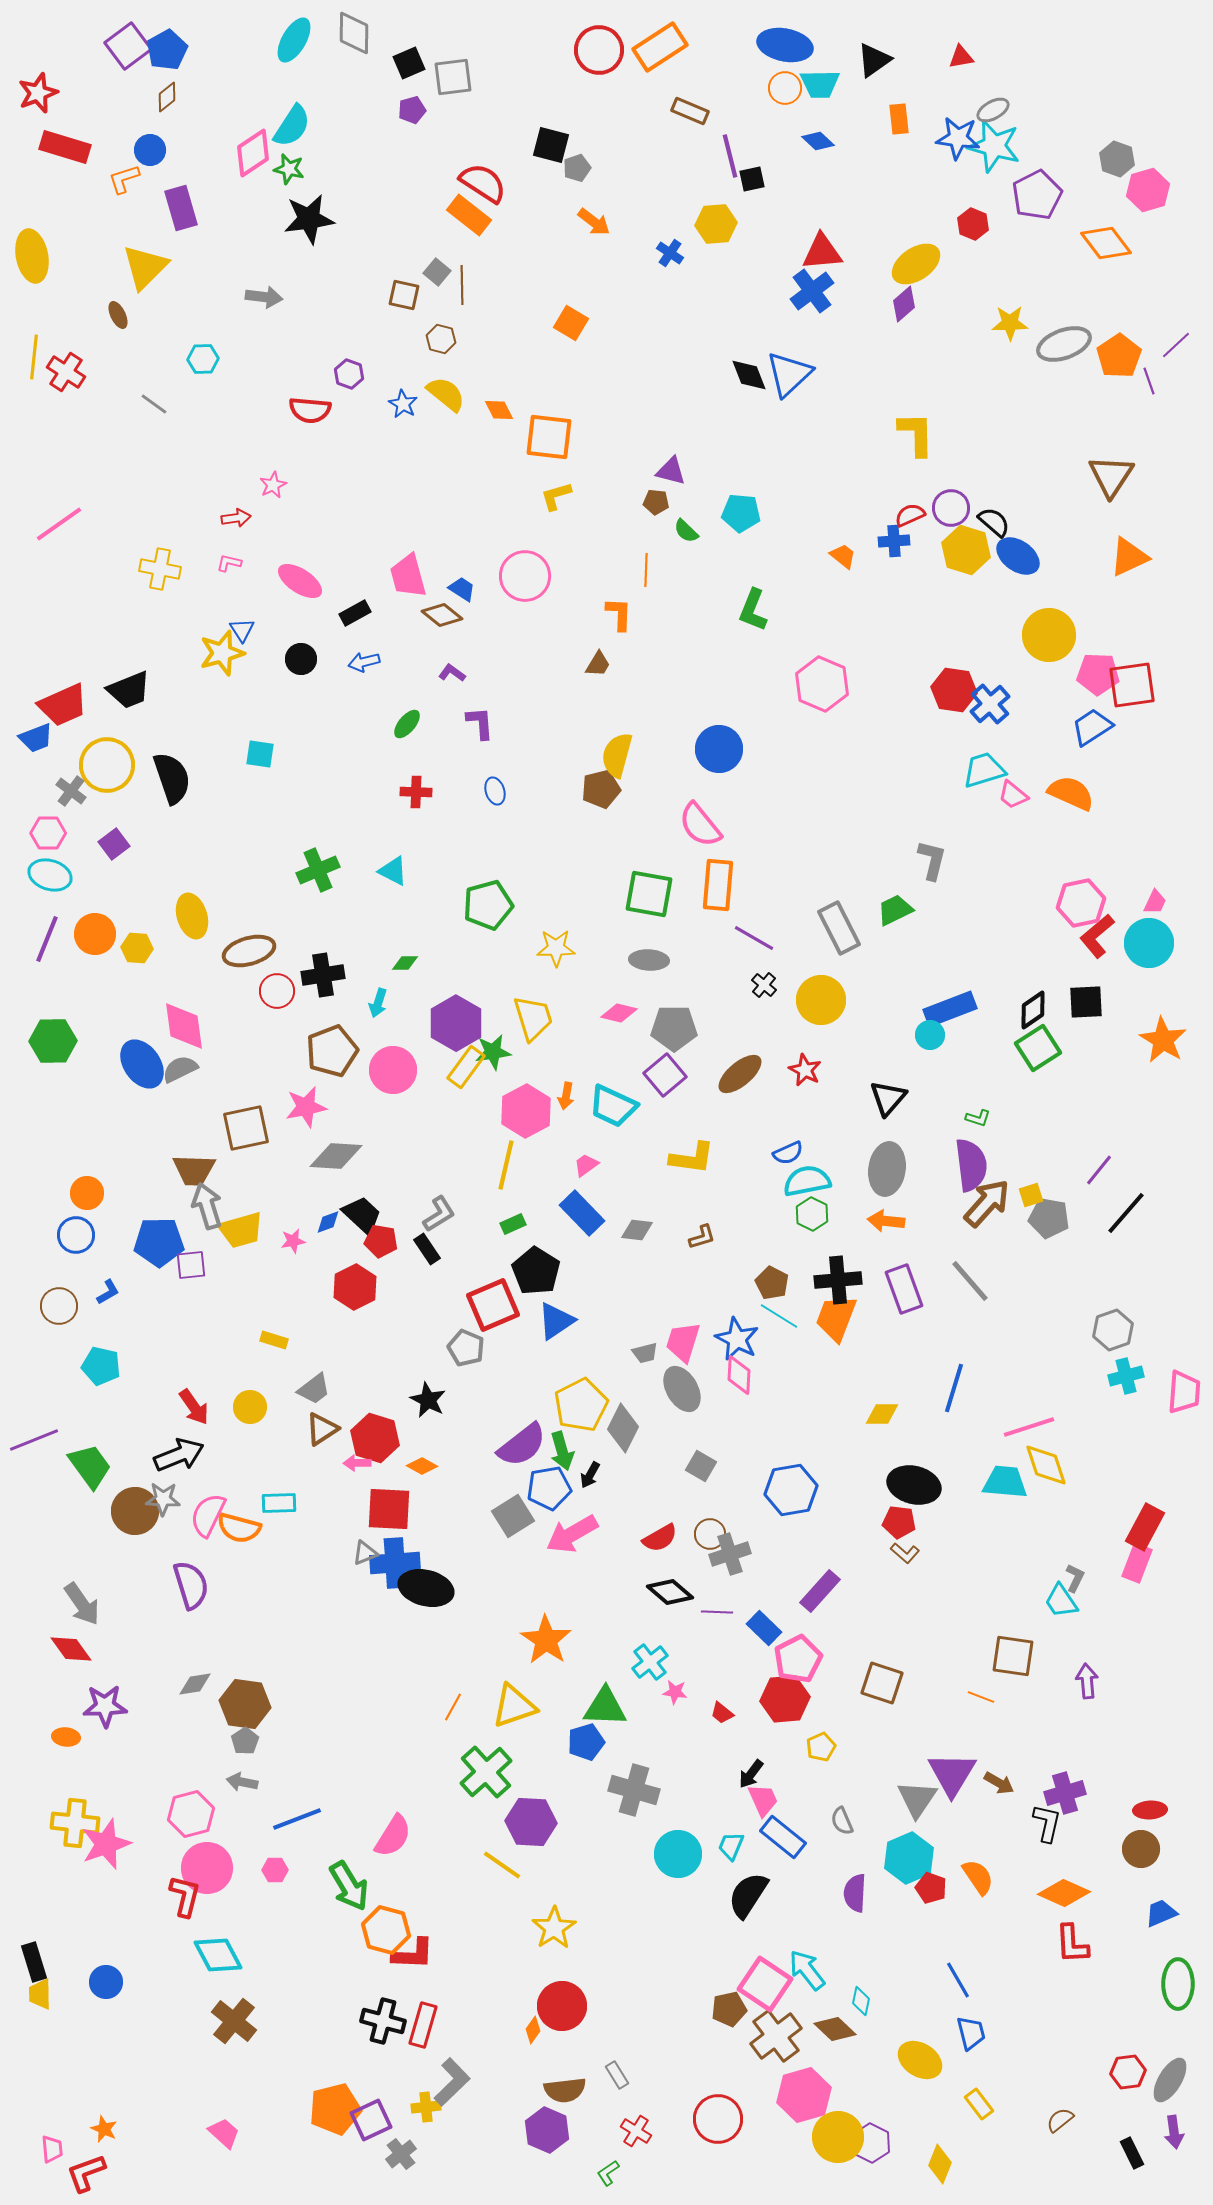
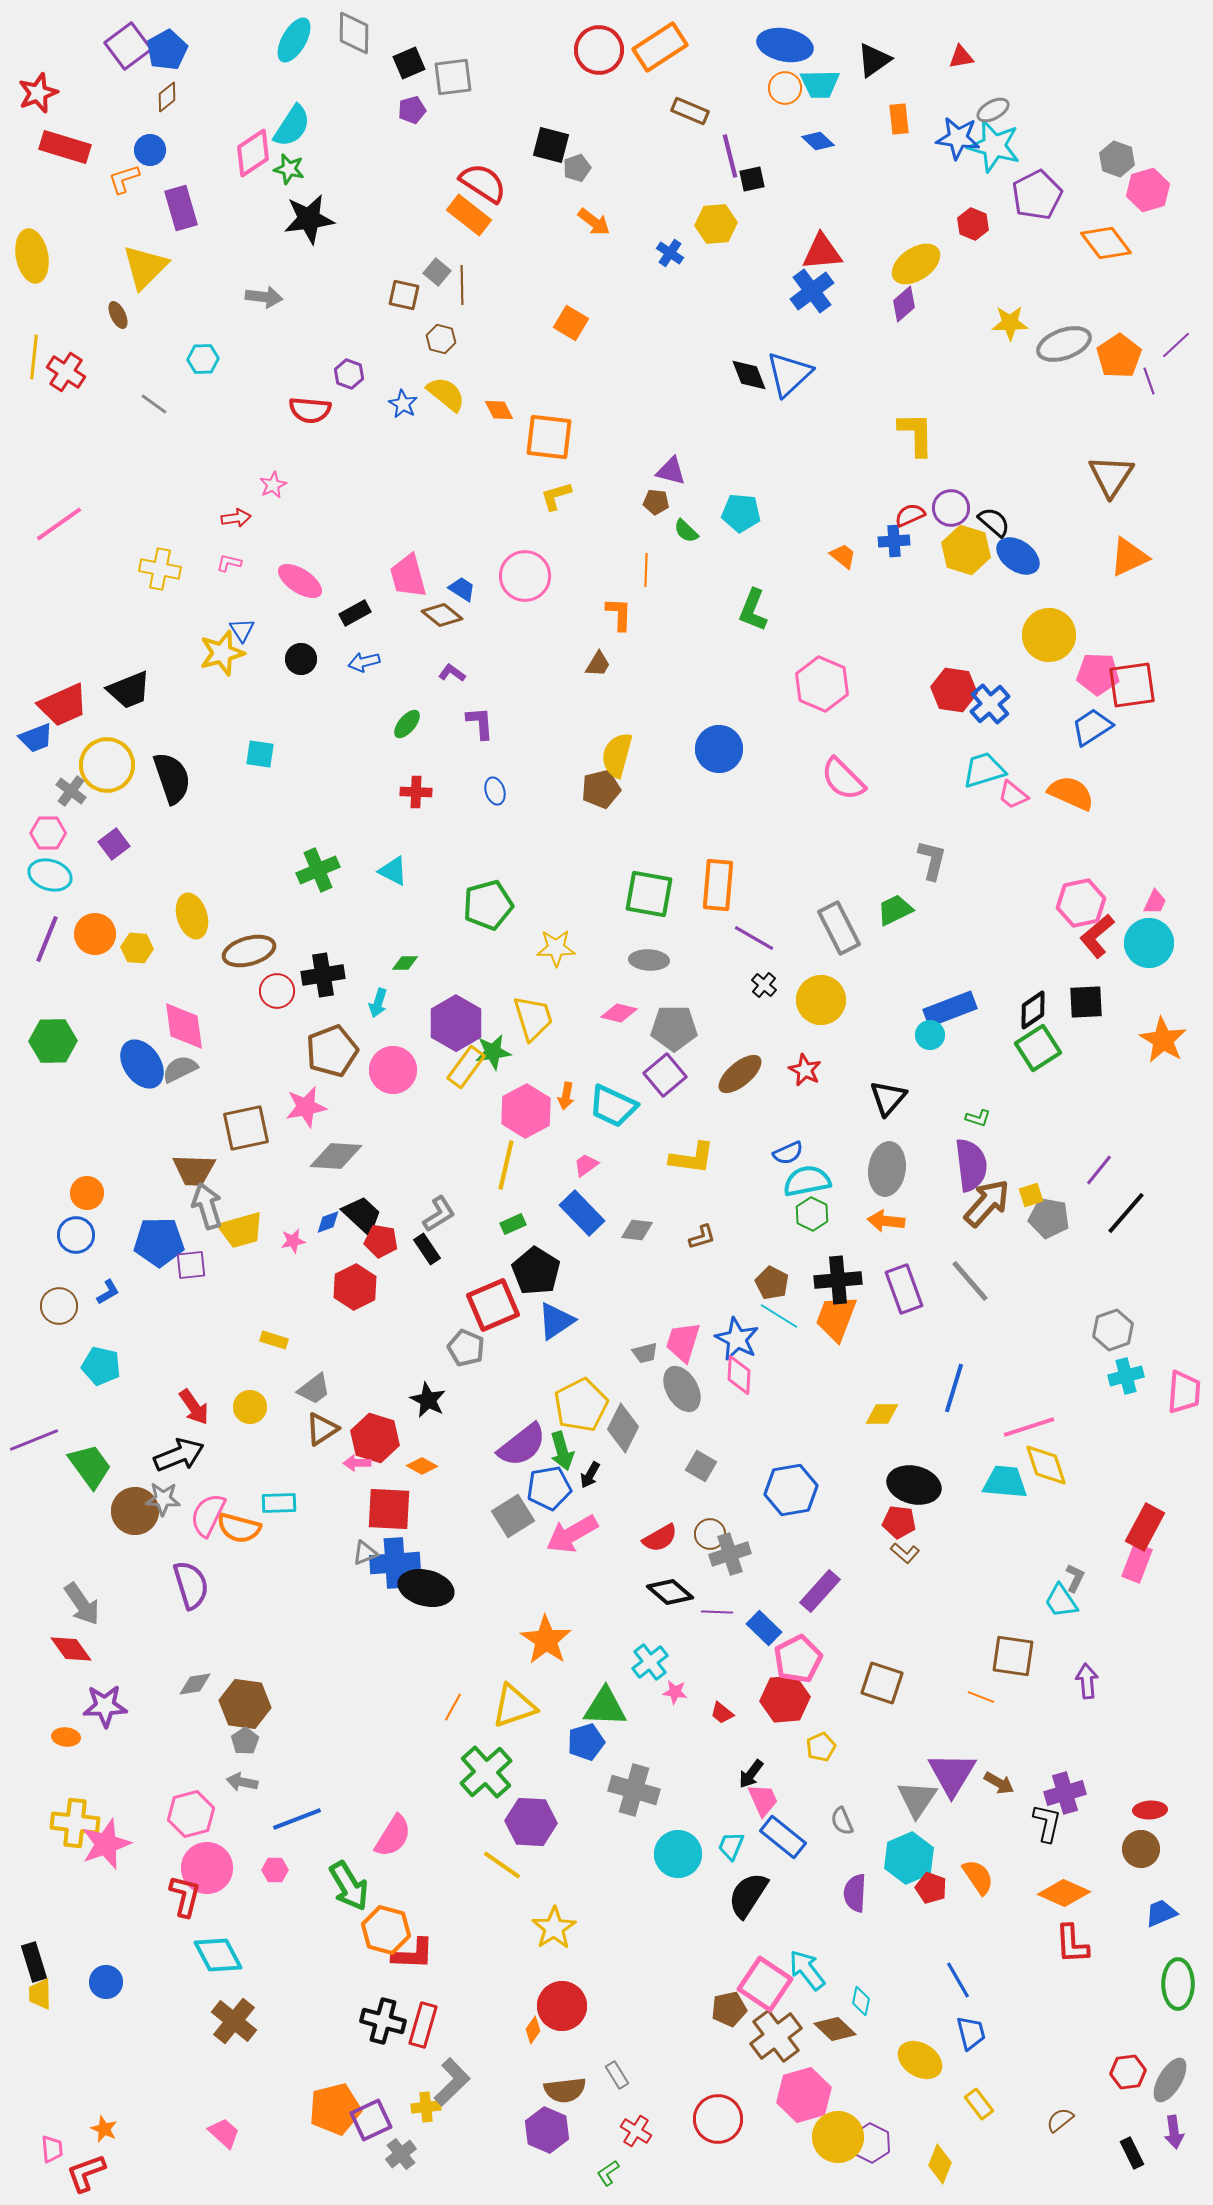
pink semicircle at (700, 825): moved 143 px right, 46 px up; rotated 6 degrees counterclockwise
